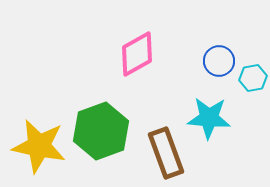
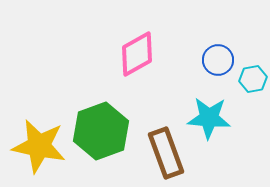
blue circle: moved 1 px left, 1 px up
cyan hexagon: moved 1 px down
